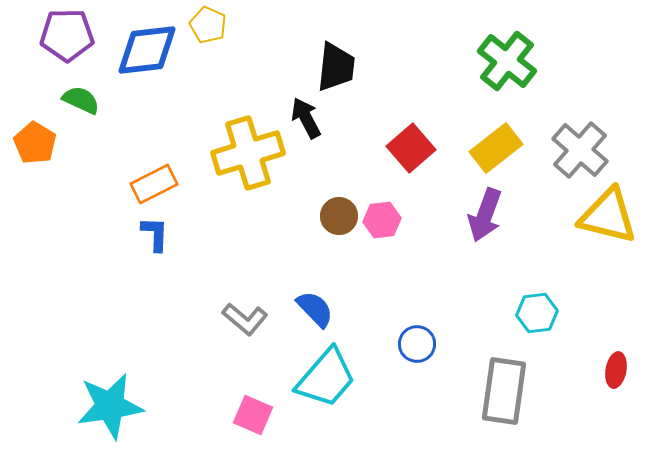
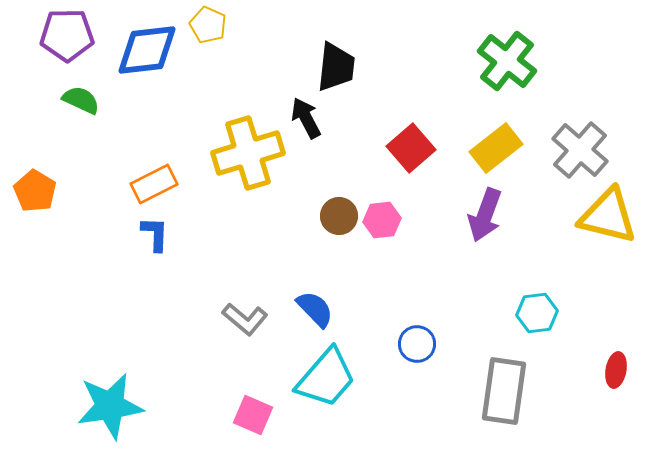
orange pentagon: moved 48 px down
